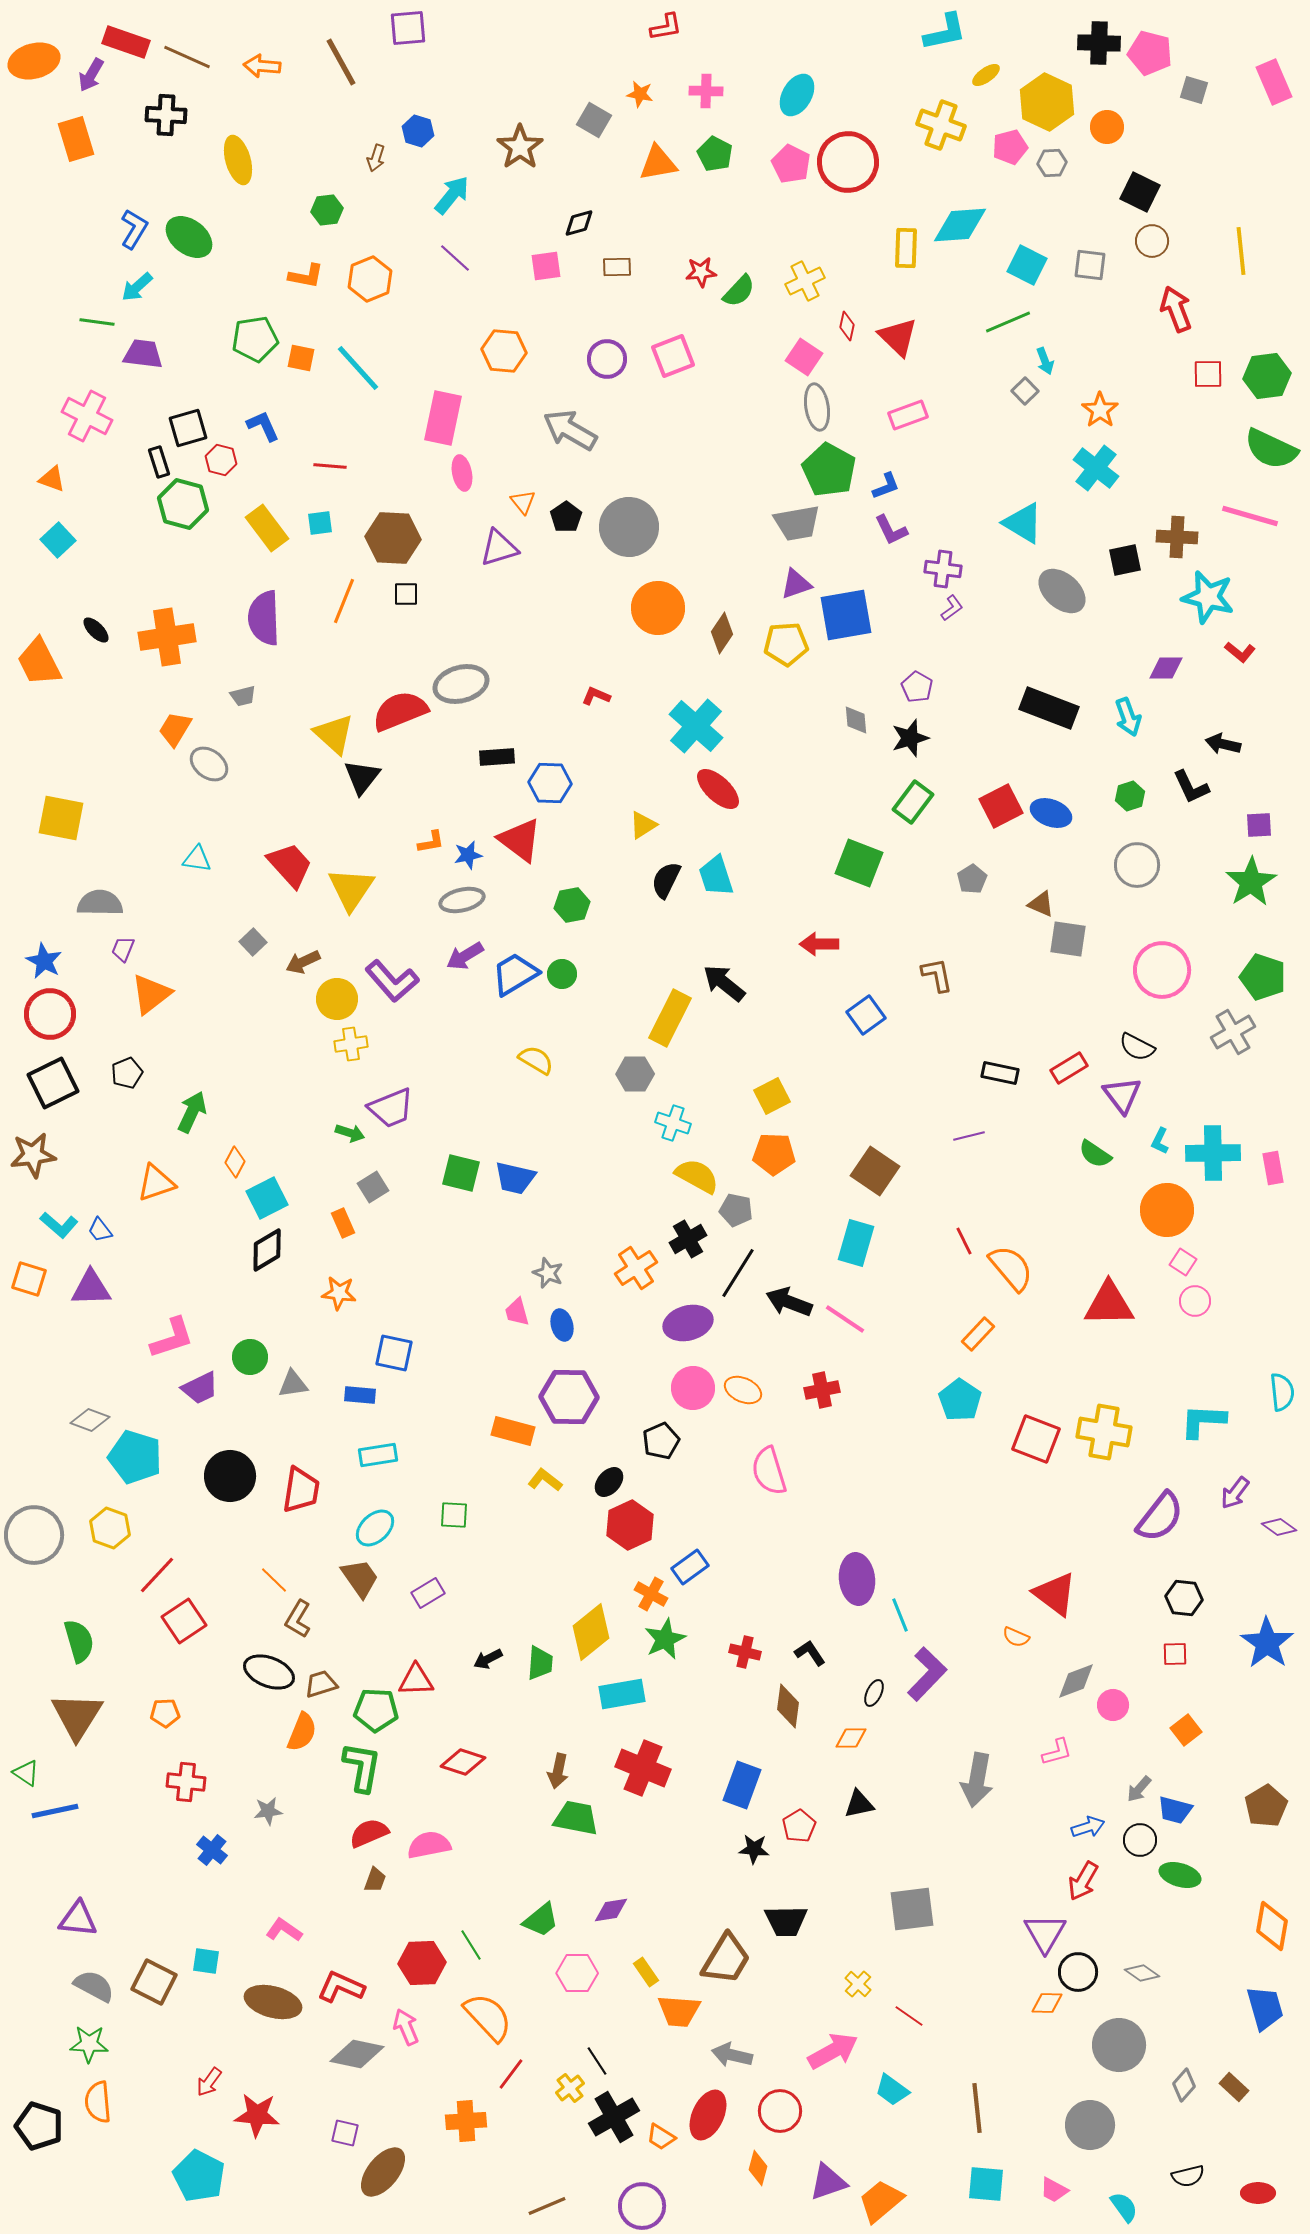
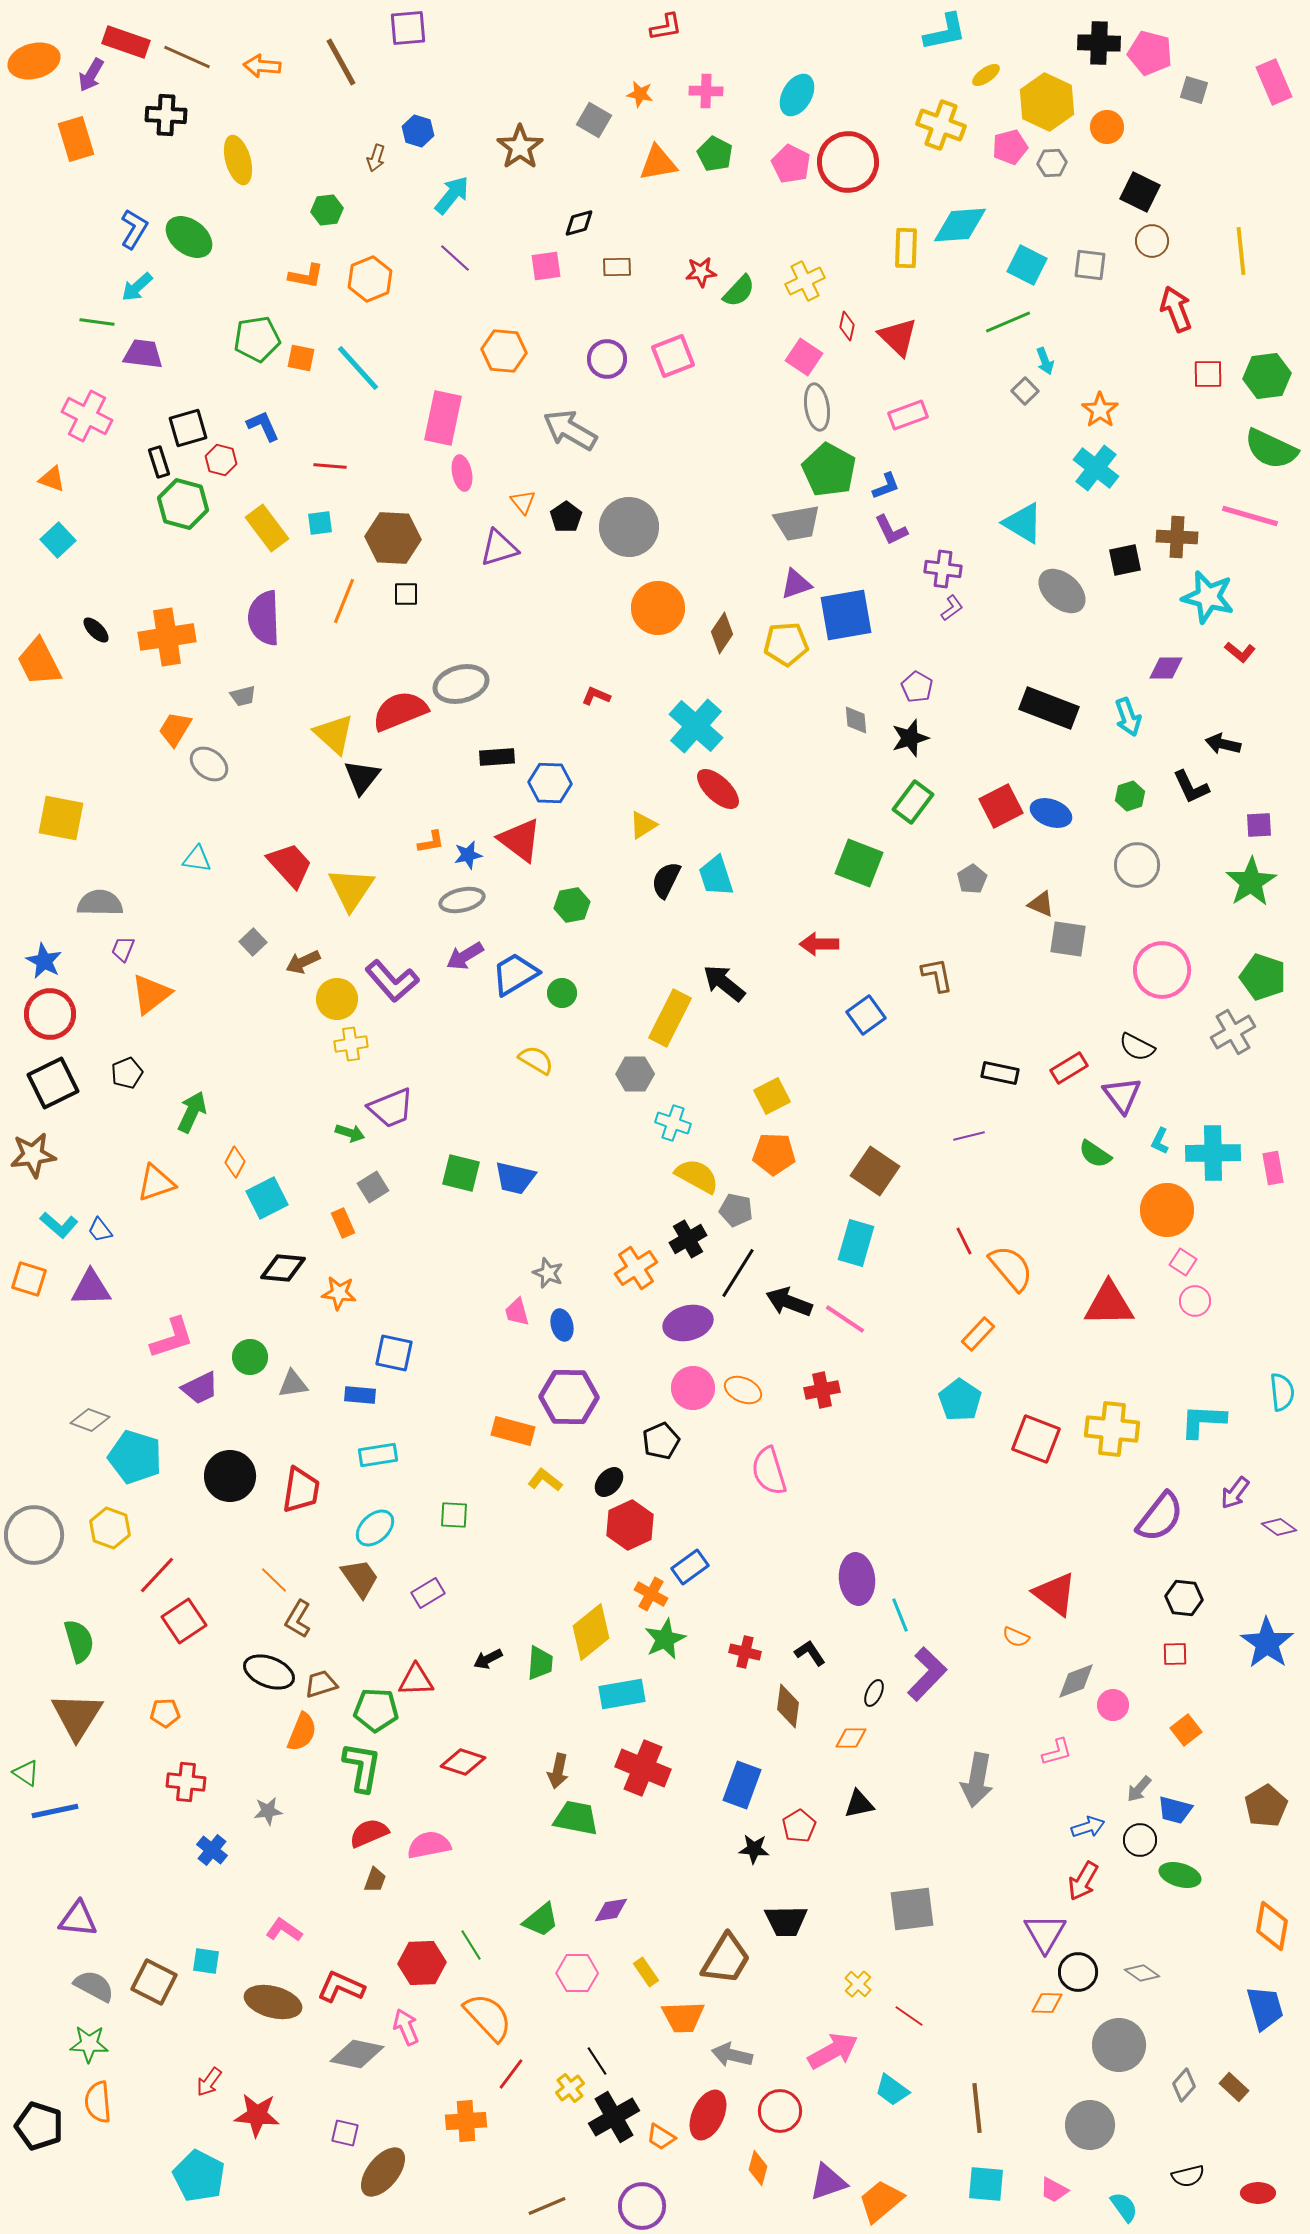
green pentagon at (255, 339): moved 2 px right
green circle at (562, 974): moved 19 px down
black diamond at (267, 1250): moved 16 px right, 18 px down; rotated 36 degrees clockwise
yellow cross at (1104, 1432): moved 8 px right, 3 px up; rotated 4 degrees counterclockwise
orange trapezoid at (679, 2011): moved 4 px right, 6 px down; rotated 6 degrees counterclockwise
